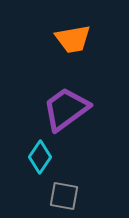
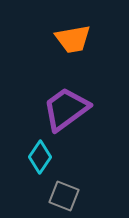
gray square: rotated 12 degrees clockwise
